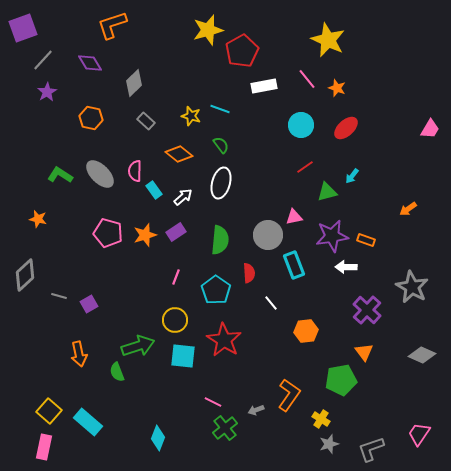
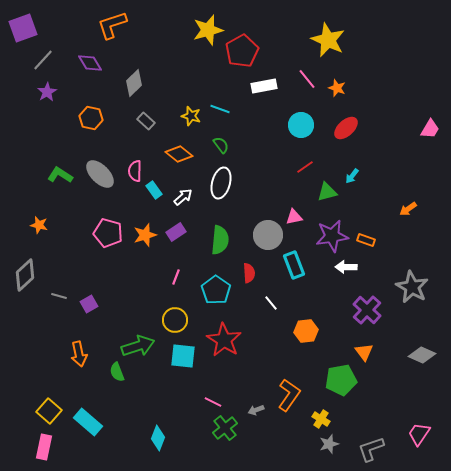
orange star at (38, 219): moved 1 px right, 6 px down
